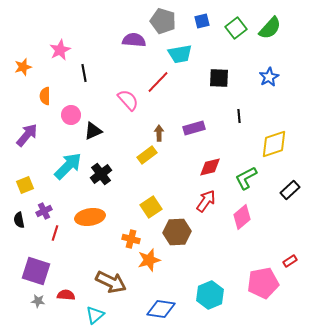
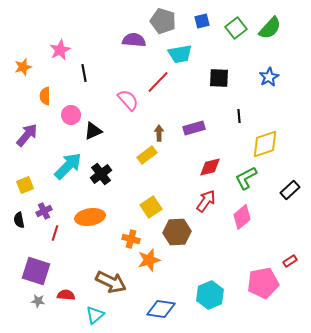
yellow diamond at (274, 144): moved 9 px left
